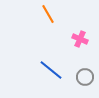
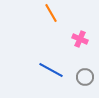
orange line: moved 3 px right, 1 px up
blue line: rotated 10 degrees counterclockwise
